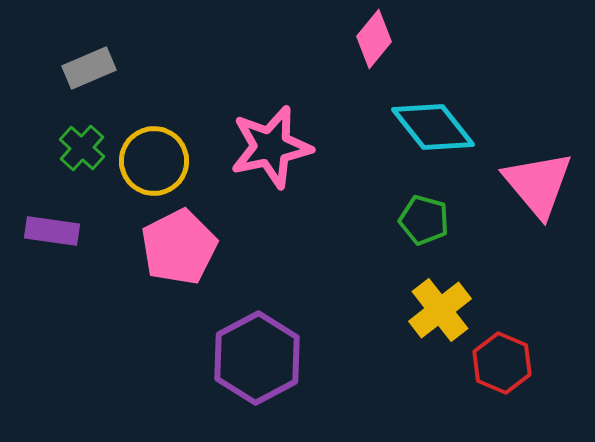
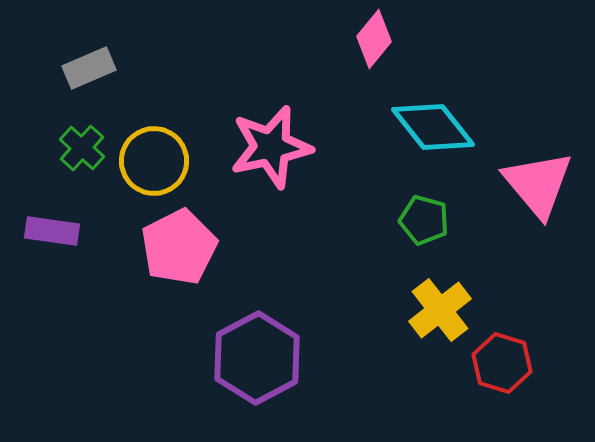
red hexagon: rotated 6 degrees counterclockwise
